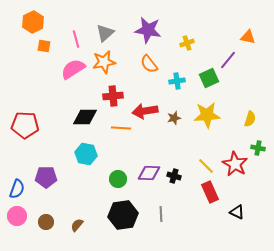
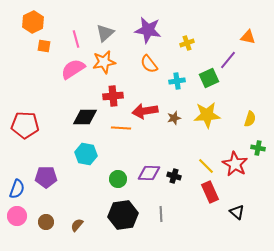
black triangle: rotated 14 degrees clockwise
